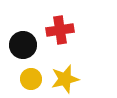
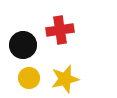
yellow circle: moved 2 px left, 1 px up
